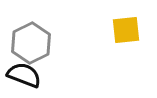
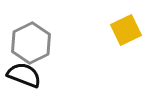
yellow square: rotated 20 degrees counterclockwise
